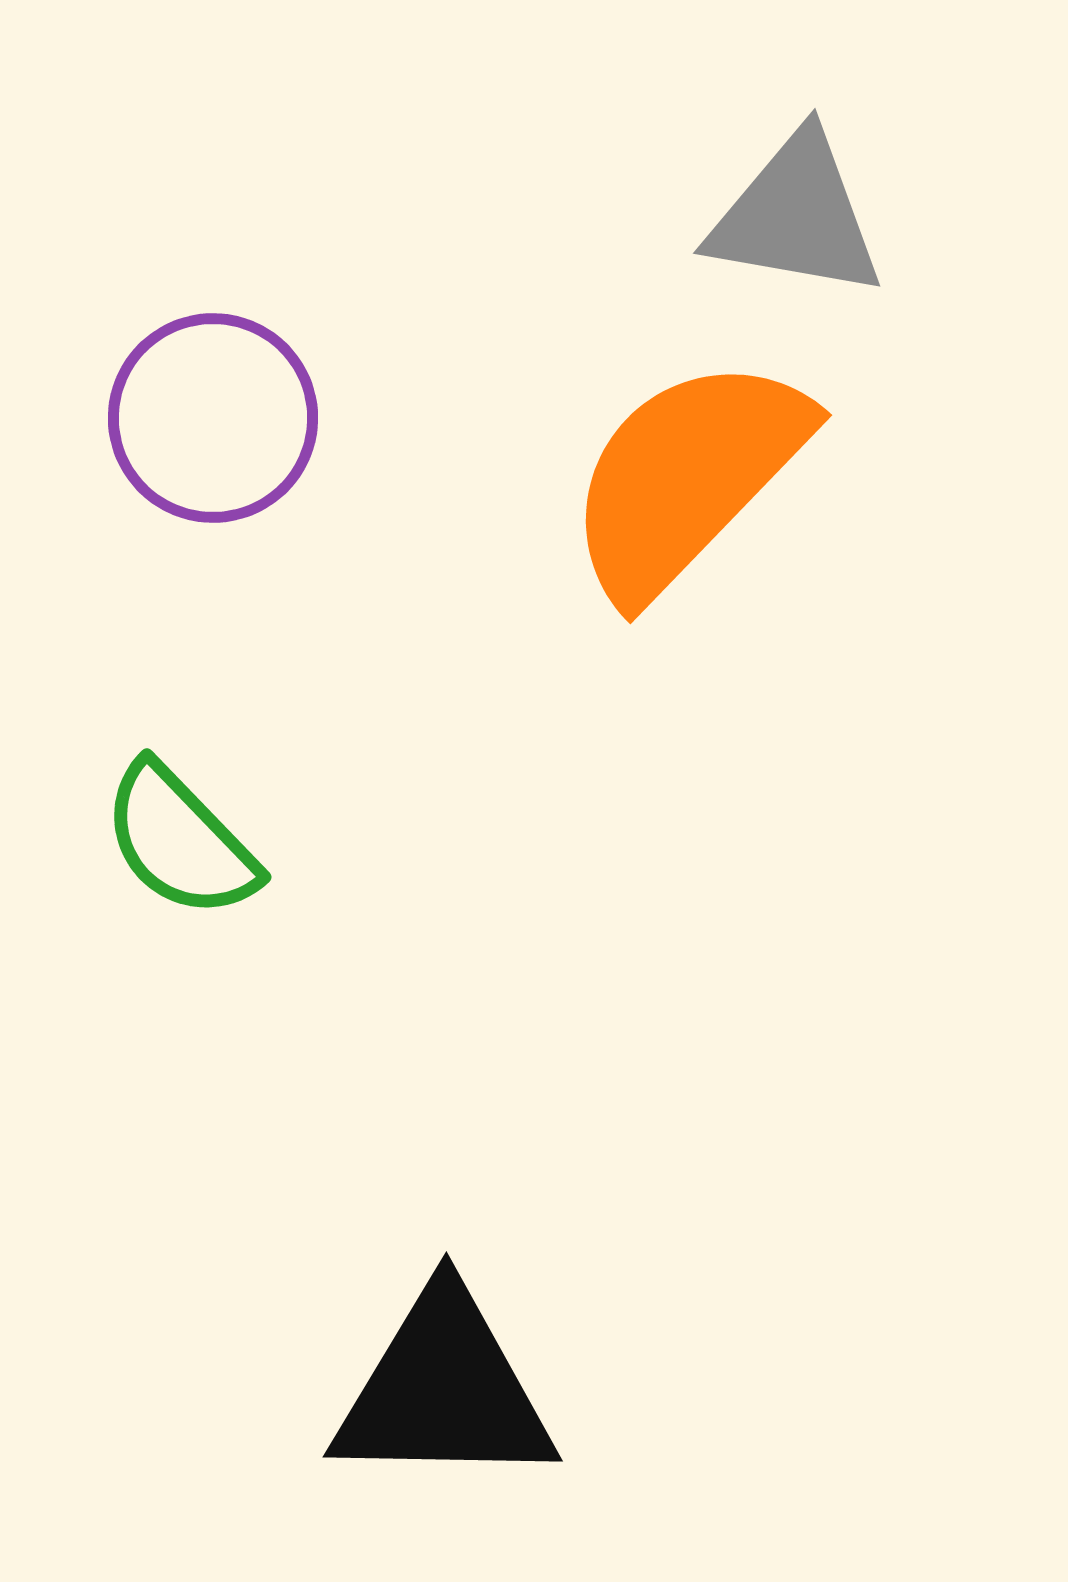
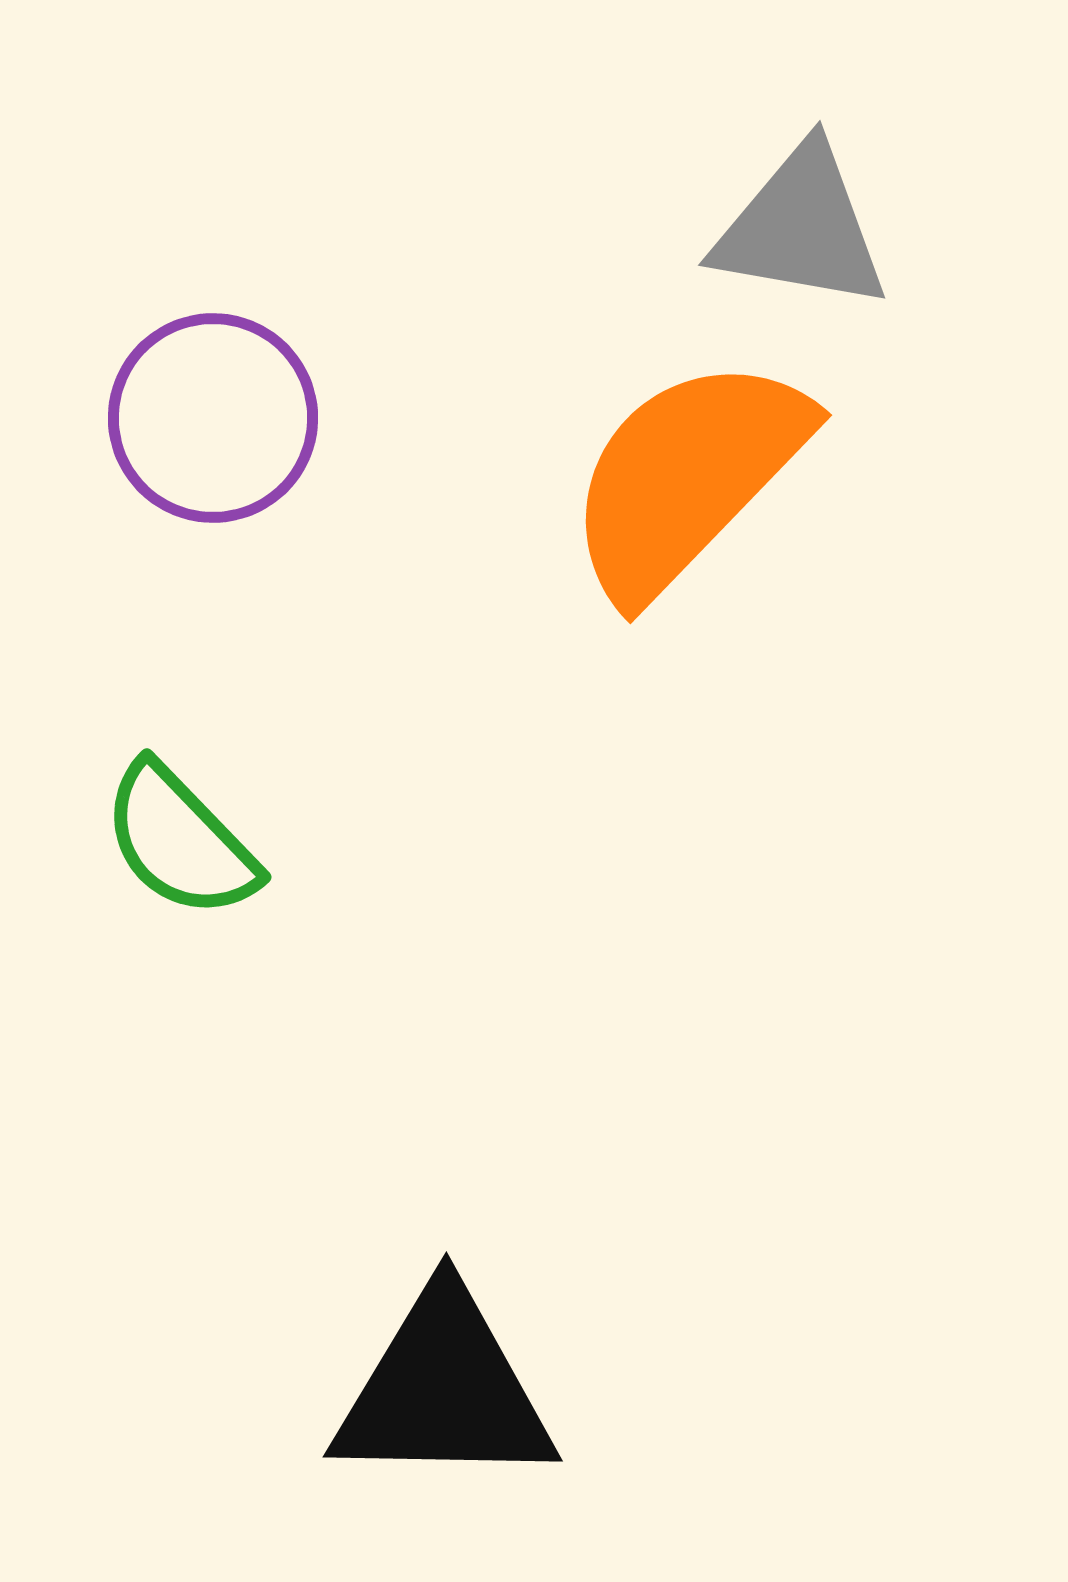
gray triangle: moved 5 px right, 12 px down
